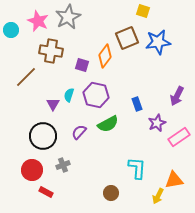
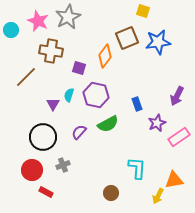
purple square: moved 3 px left, 3 px down
black circle: moved 1 px down
